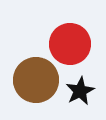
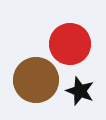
black star: rotated 24 degrees counterclockwise
